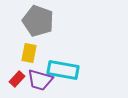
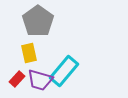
gray pentagon: rotated 16 degrees clockwise
yellow rectangle: rotated 24 degrees counterclockwise
cyan rectangle: moved 1 px right, 1 px down; rotated 60 degrees counterclockwise
